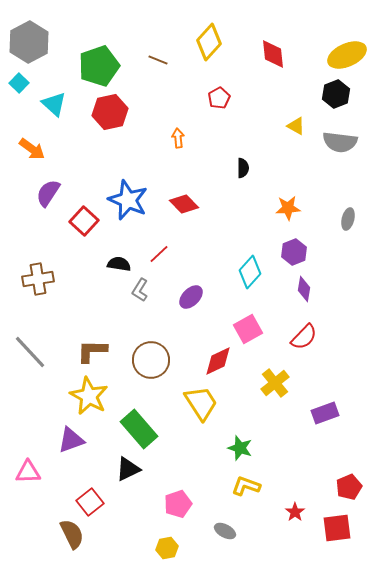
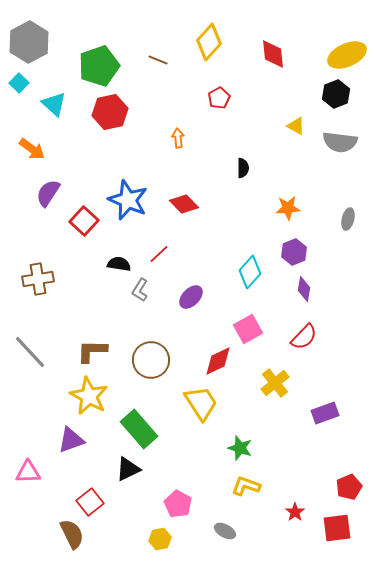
pink pentagon at (178, 504): rotated 24 degrees counterclockwise
yellow hexagon at (167, 548): moved 7 px left, 9 px up
